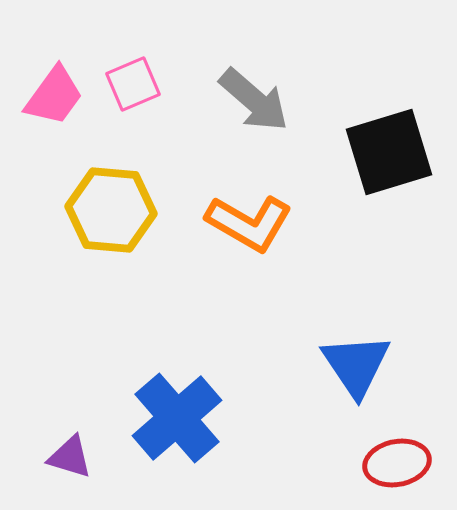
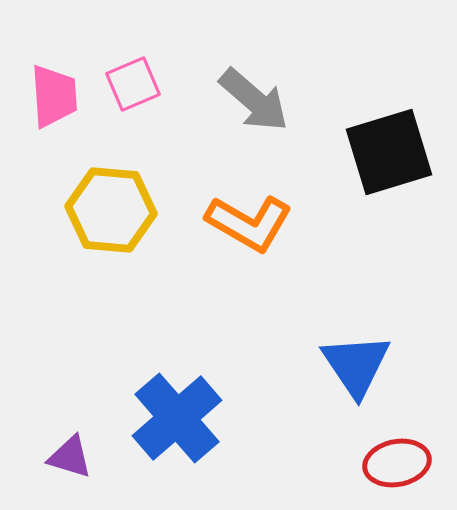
pink trapezoid: rotated 40 degrees counterclockwise
